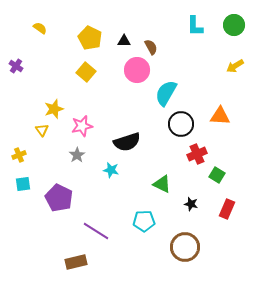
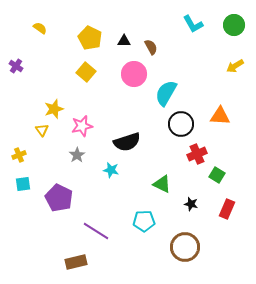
cyan L-shape: moved 2 px left, 2 px up; rotated 30 degrees counterclockwise
pink circle: moved 3 px left, 4 px down
